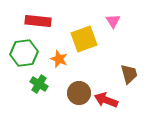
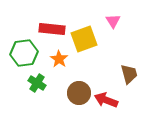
red rectangle: moved 14 px right, 8 px down
orange star: rotated 12 degrees clockwise
green cross: moved 2 px left, 1 px up
